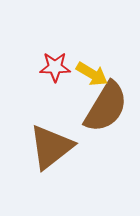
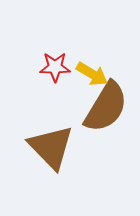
brown triangle: rotated 36 degrees counterclockwise
